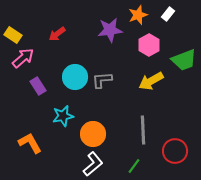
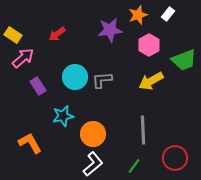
red circle: moved 7 px down
